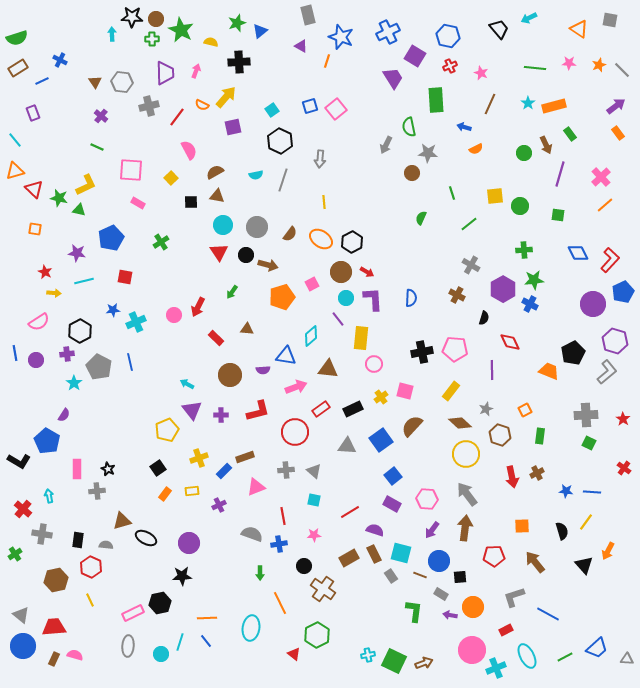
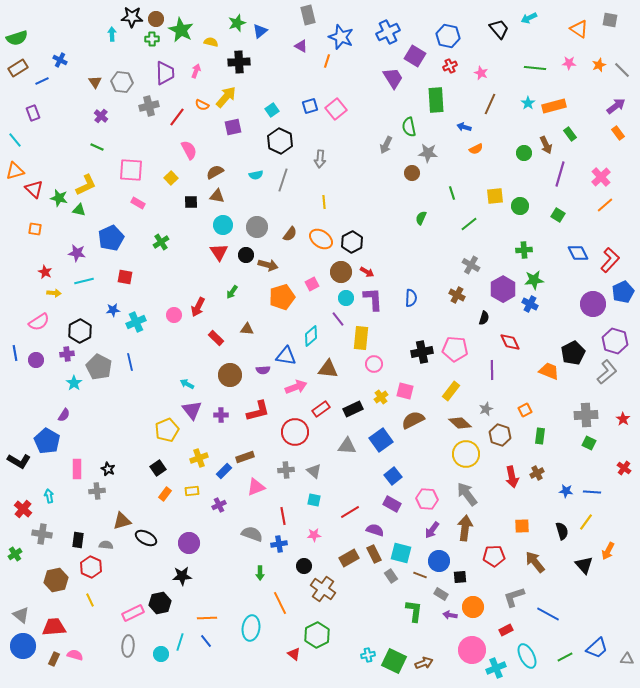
green square at (558, 215): rotated 24 degrees clockwise
brown semicircle at (412, 426): moved 1 px right, 6 px up; rotated 20 degrees clockwise
